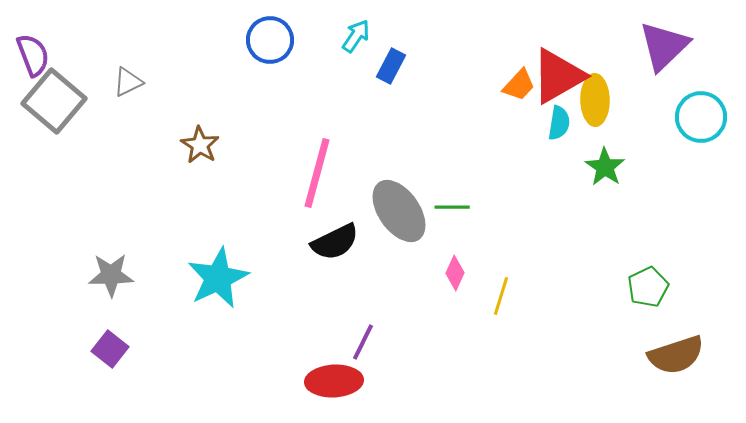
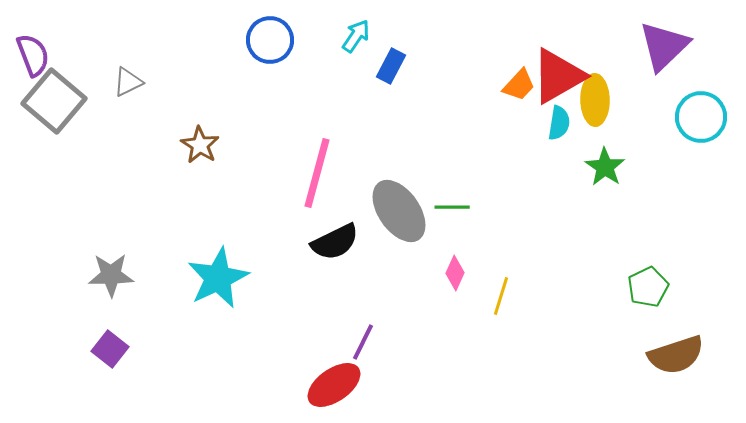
red ellipse: moved 4 px down; rotated 32 degrees counterclockwise
